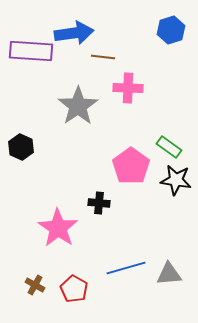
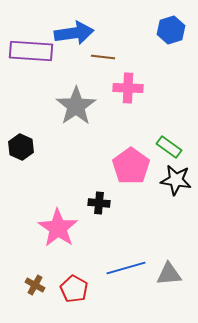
gray star: moved 2 px left
